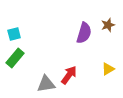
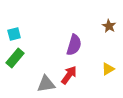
brown star: moved 1 px right, 1 px down; rotated 24 degrees counterclockwise
purple semicircle: moved 10 px left, 12 px down
